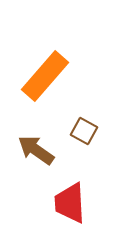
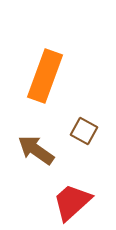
orange rectangle: rotated 21 degrees counterclockwise
red trapezoid: moved 2 px right, 1 px up; rotated 51 degrees clockwise
